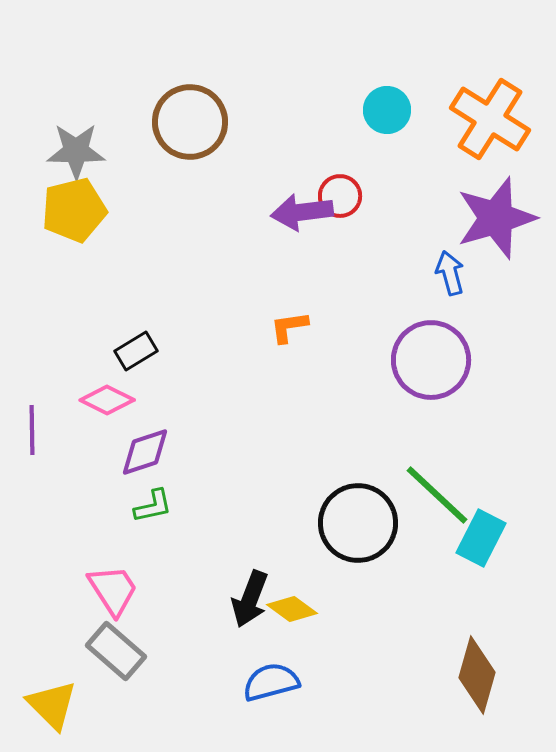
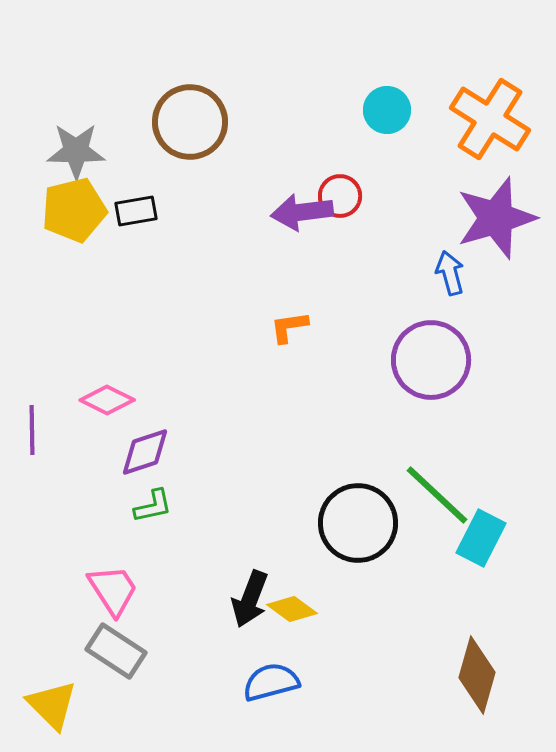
black rectangle: moved 140 px up; rotated 21 degrees clockwise
gray rectangle: rotated 8 degrees counterclockwise
